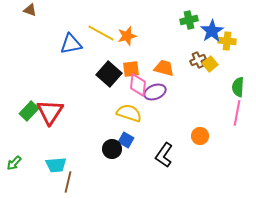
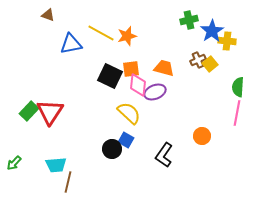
brown triangle: moved 18 px right, 5 px down
black square: moved 1 px right, 2 px down; rotated 15 degrees counterclockwise
yellow semicircle: rotated 25 degrees clockwise
orange circle: moved 2 px right
